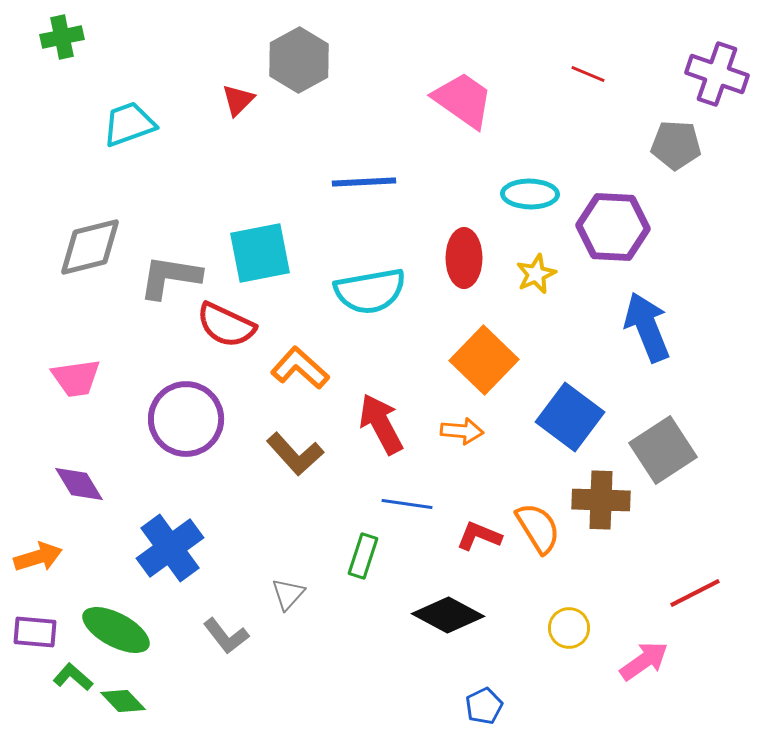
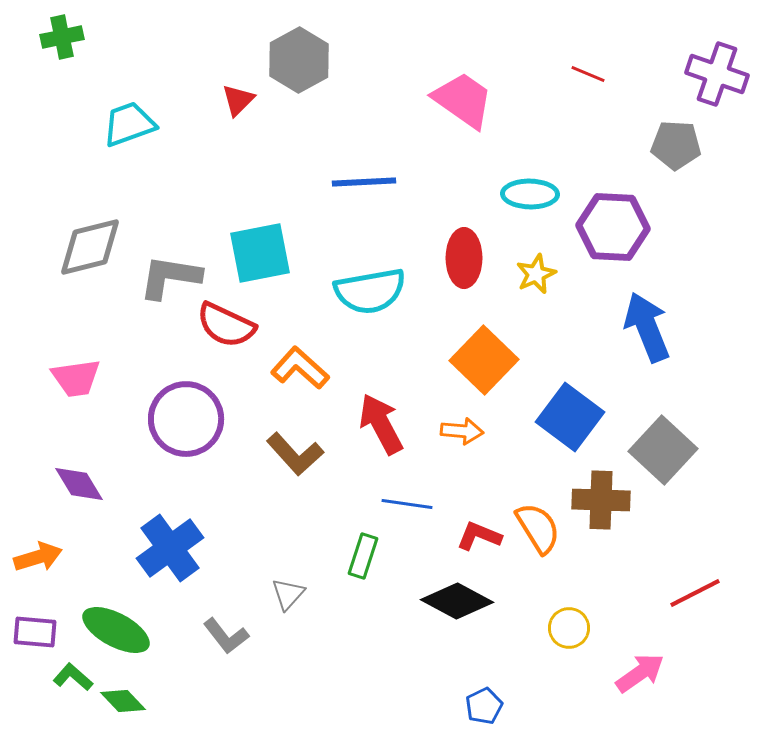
gray square at (663, 450): rotated 14 degrees counterclockwise
black diamond at (448, 615): moved 9 px right, 14 px up
pink arrow at (644, 661): moved 4 px left, 12 px down
